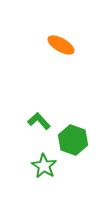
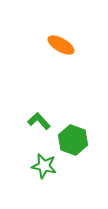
green star: rotated 20 degrees counterclockwise
